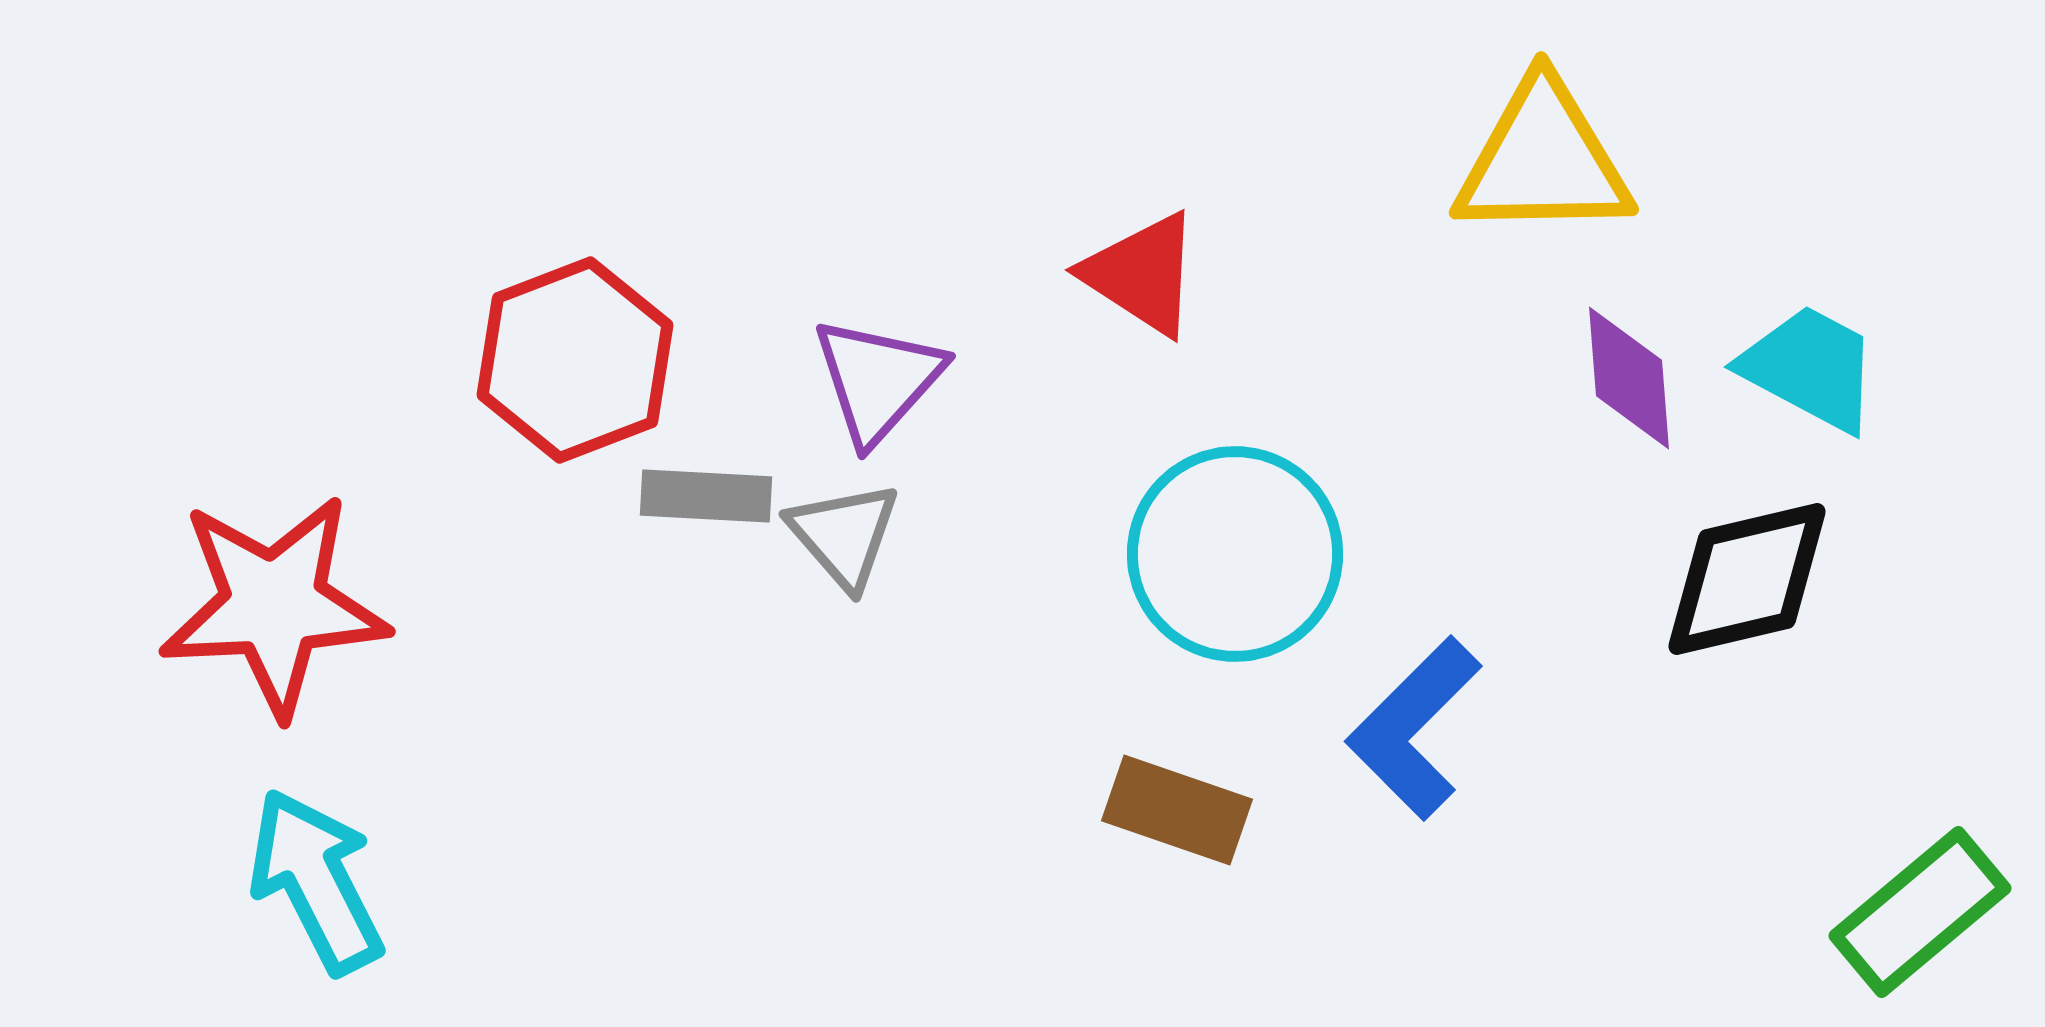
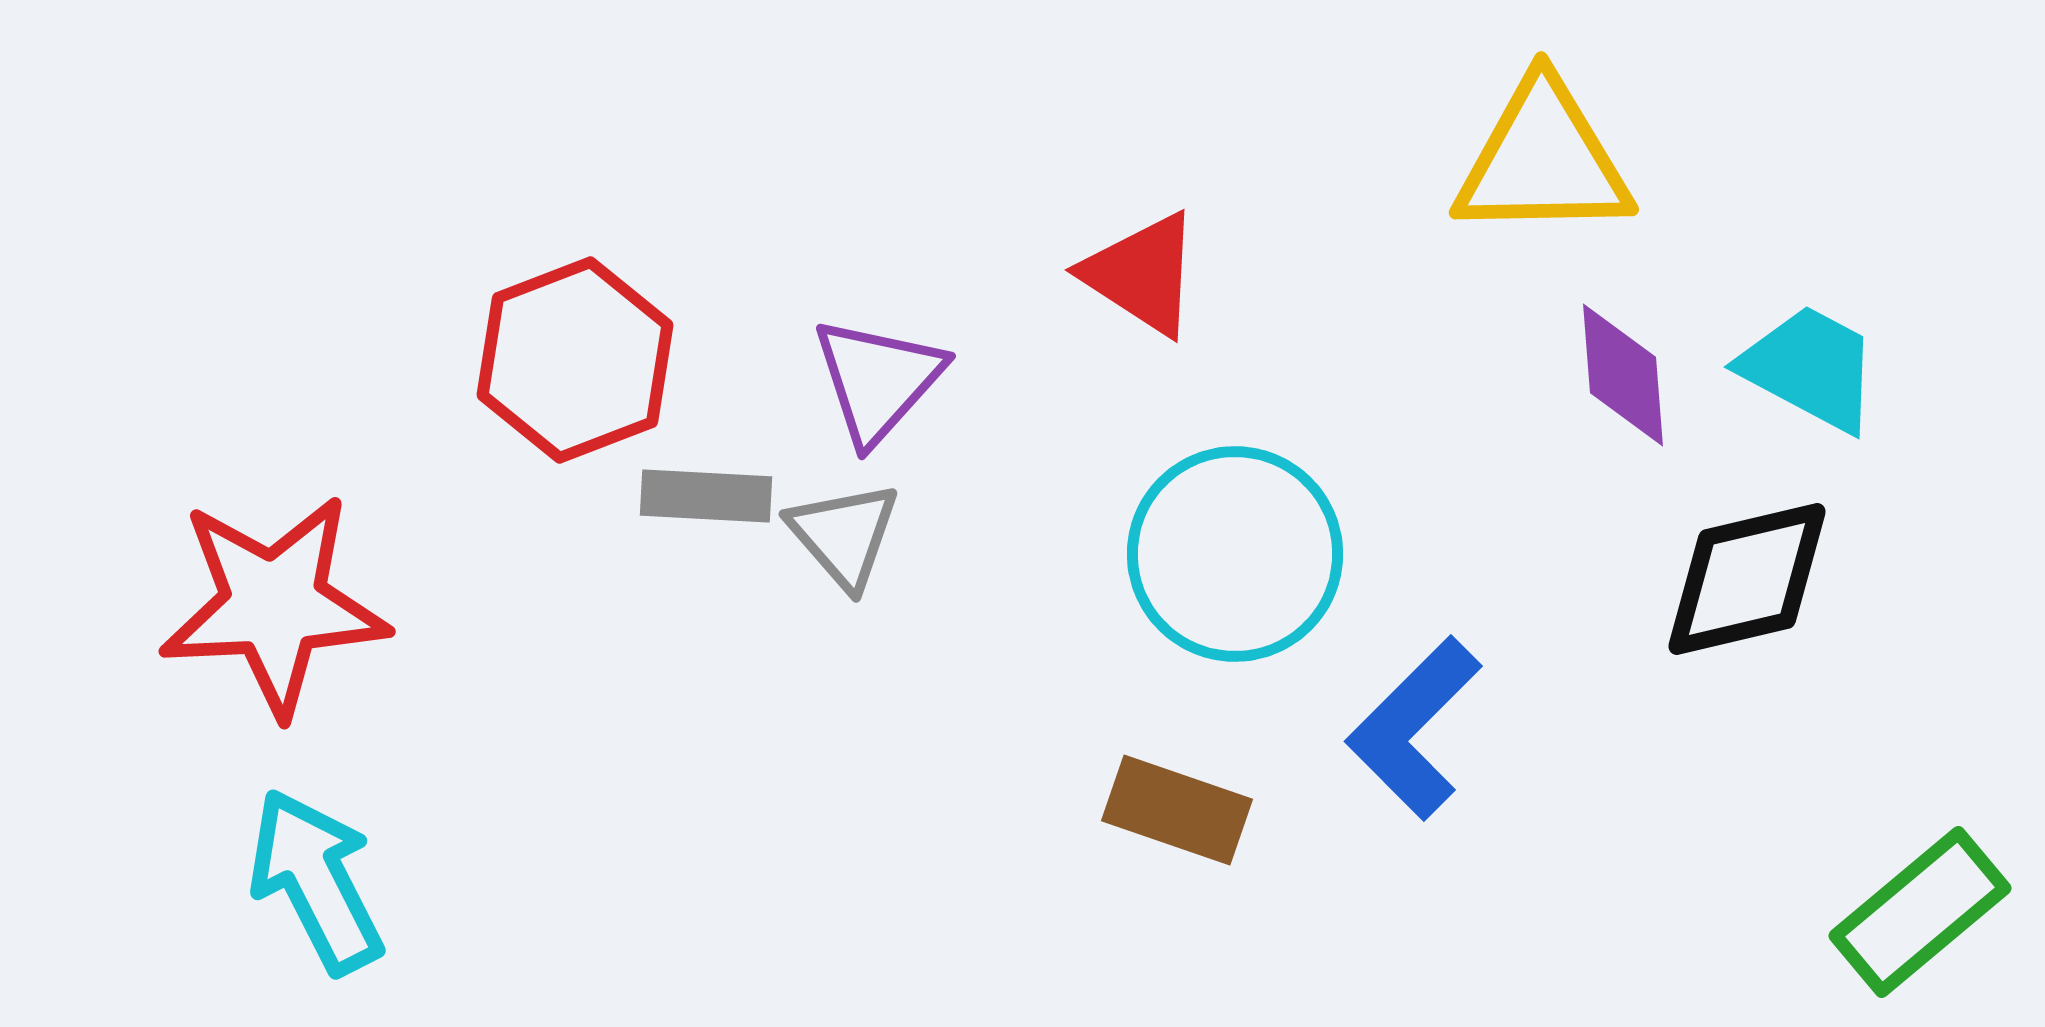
purple diamond: moved 6 px left, 3 px up
